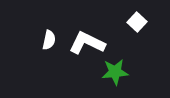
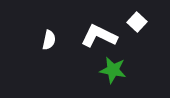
white L-shape: moved 12 px right, 7 px up
green star: moved 2 px left, 2 px up; rotated 16 degrees clockwise
